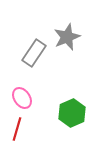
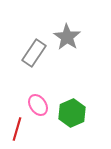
gray star: rotated 16 degrees counterclockwise
pink ellipse: moved 16 px right, 7 px down
